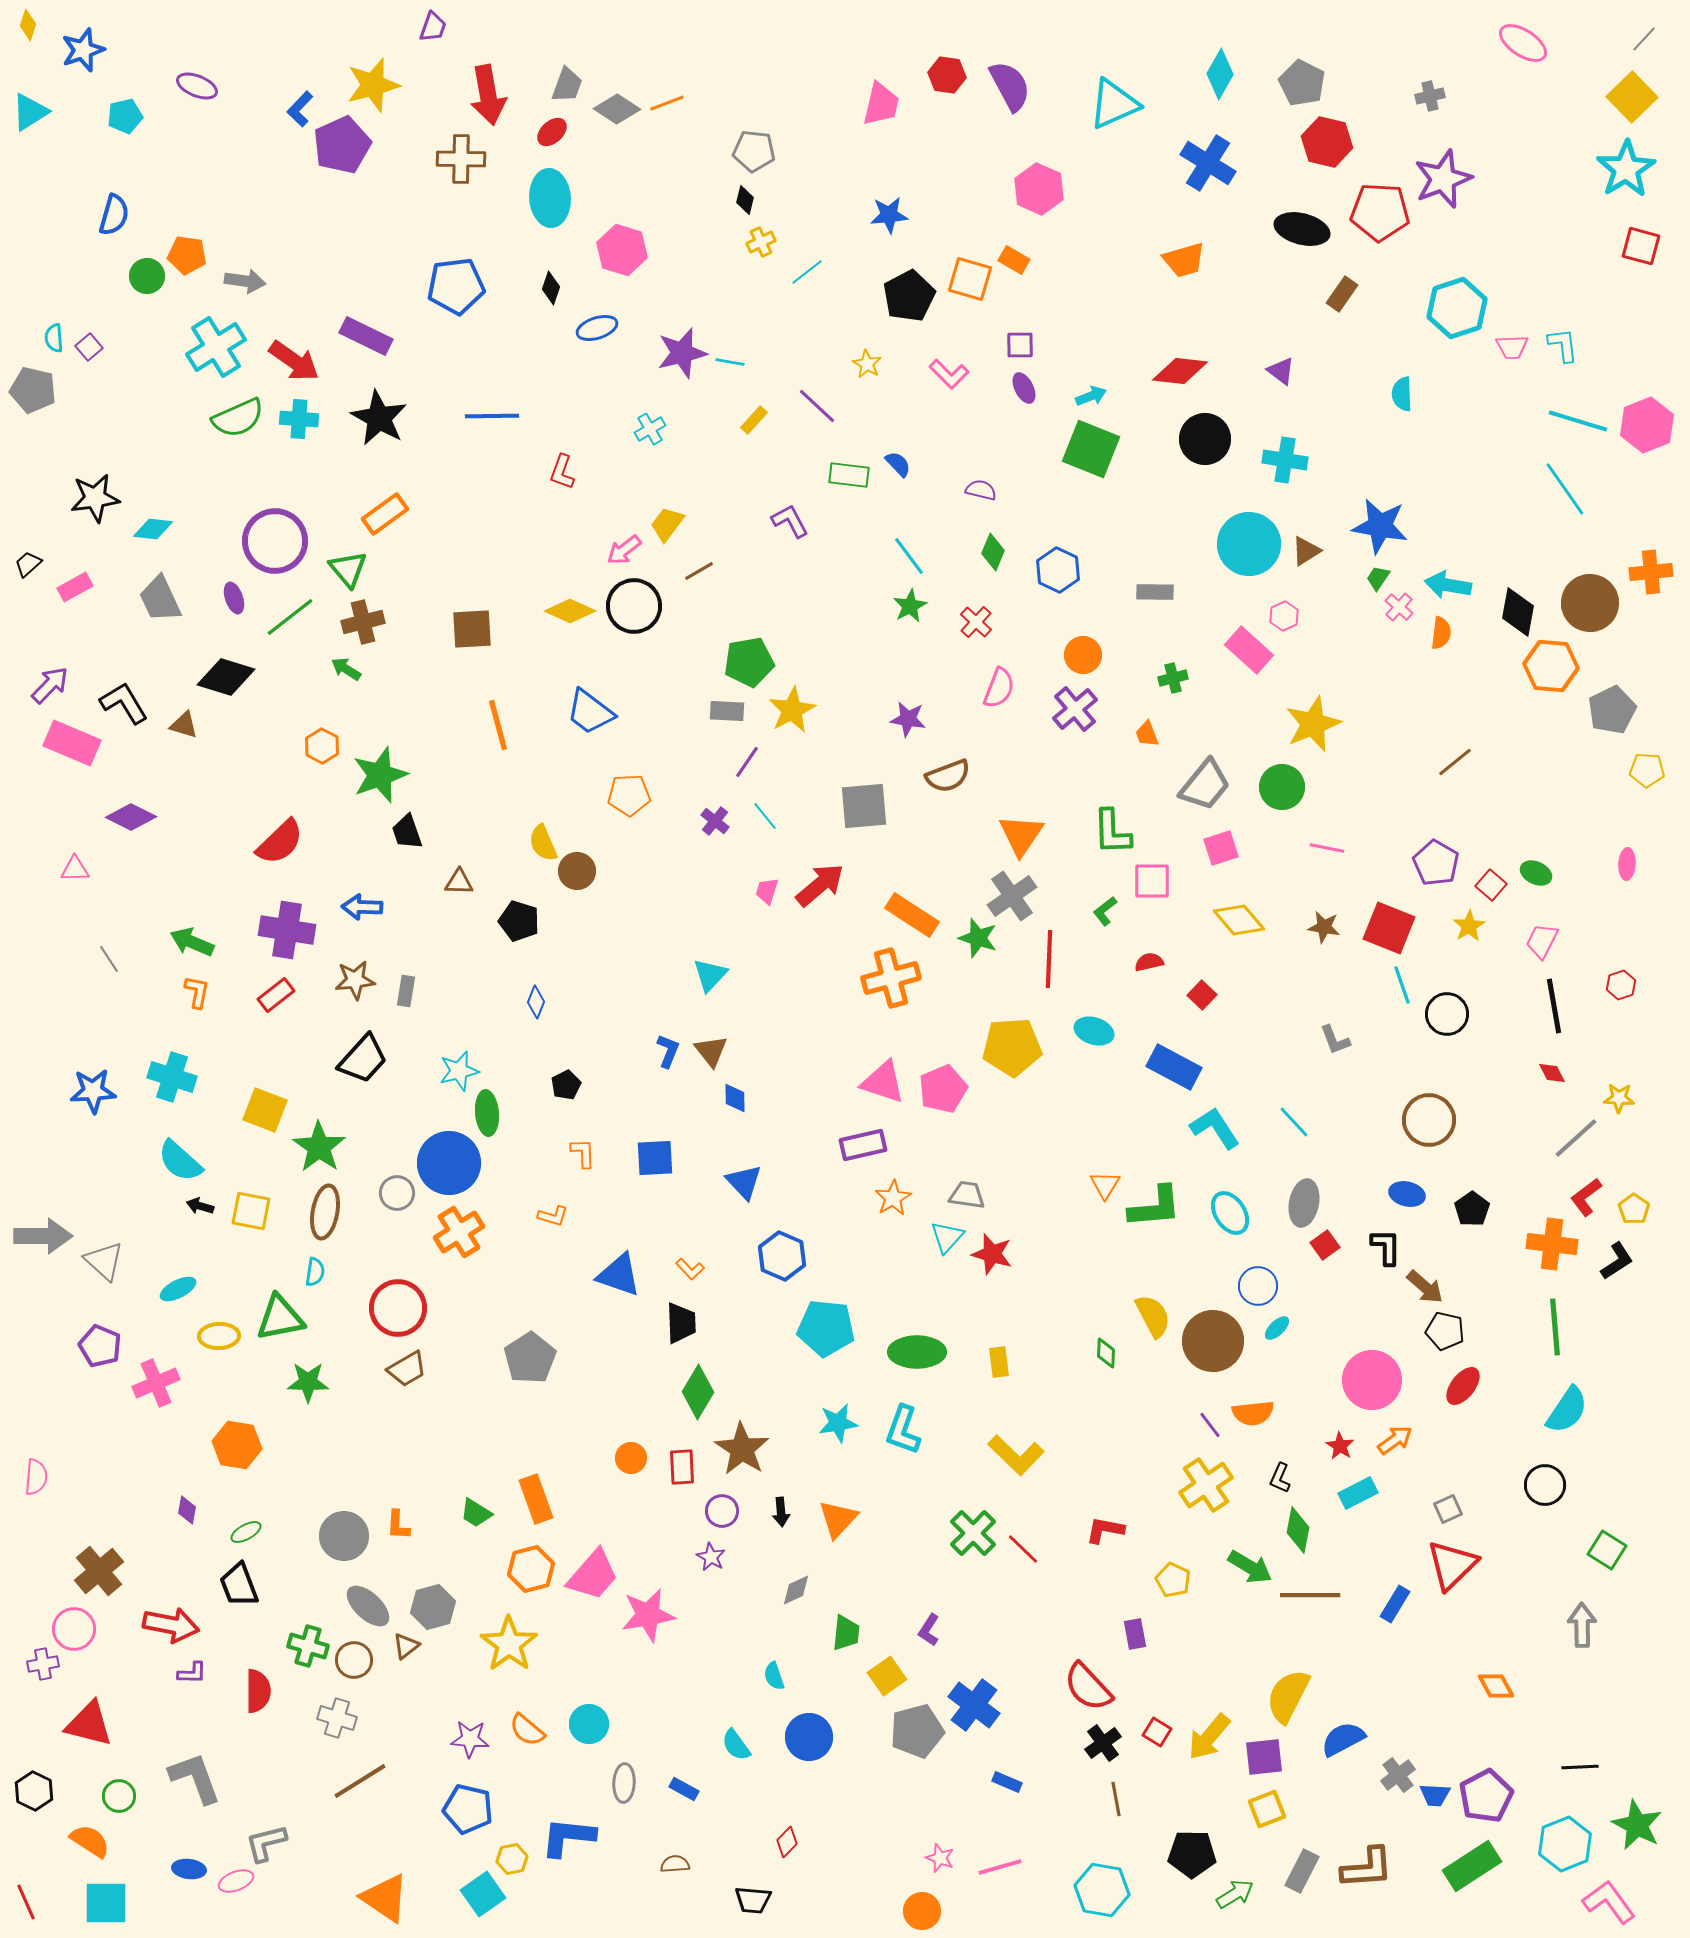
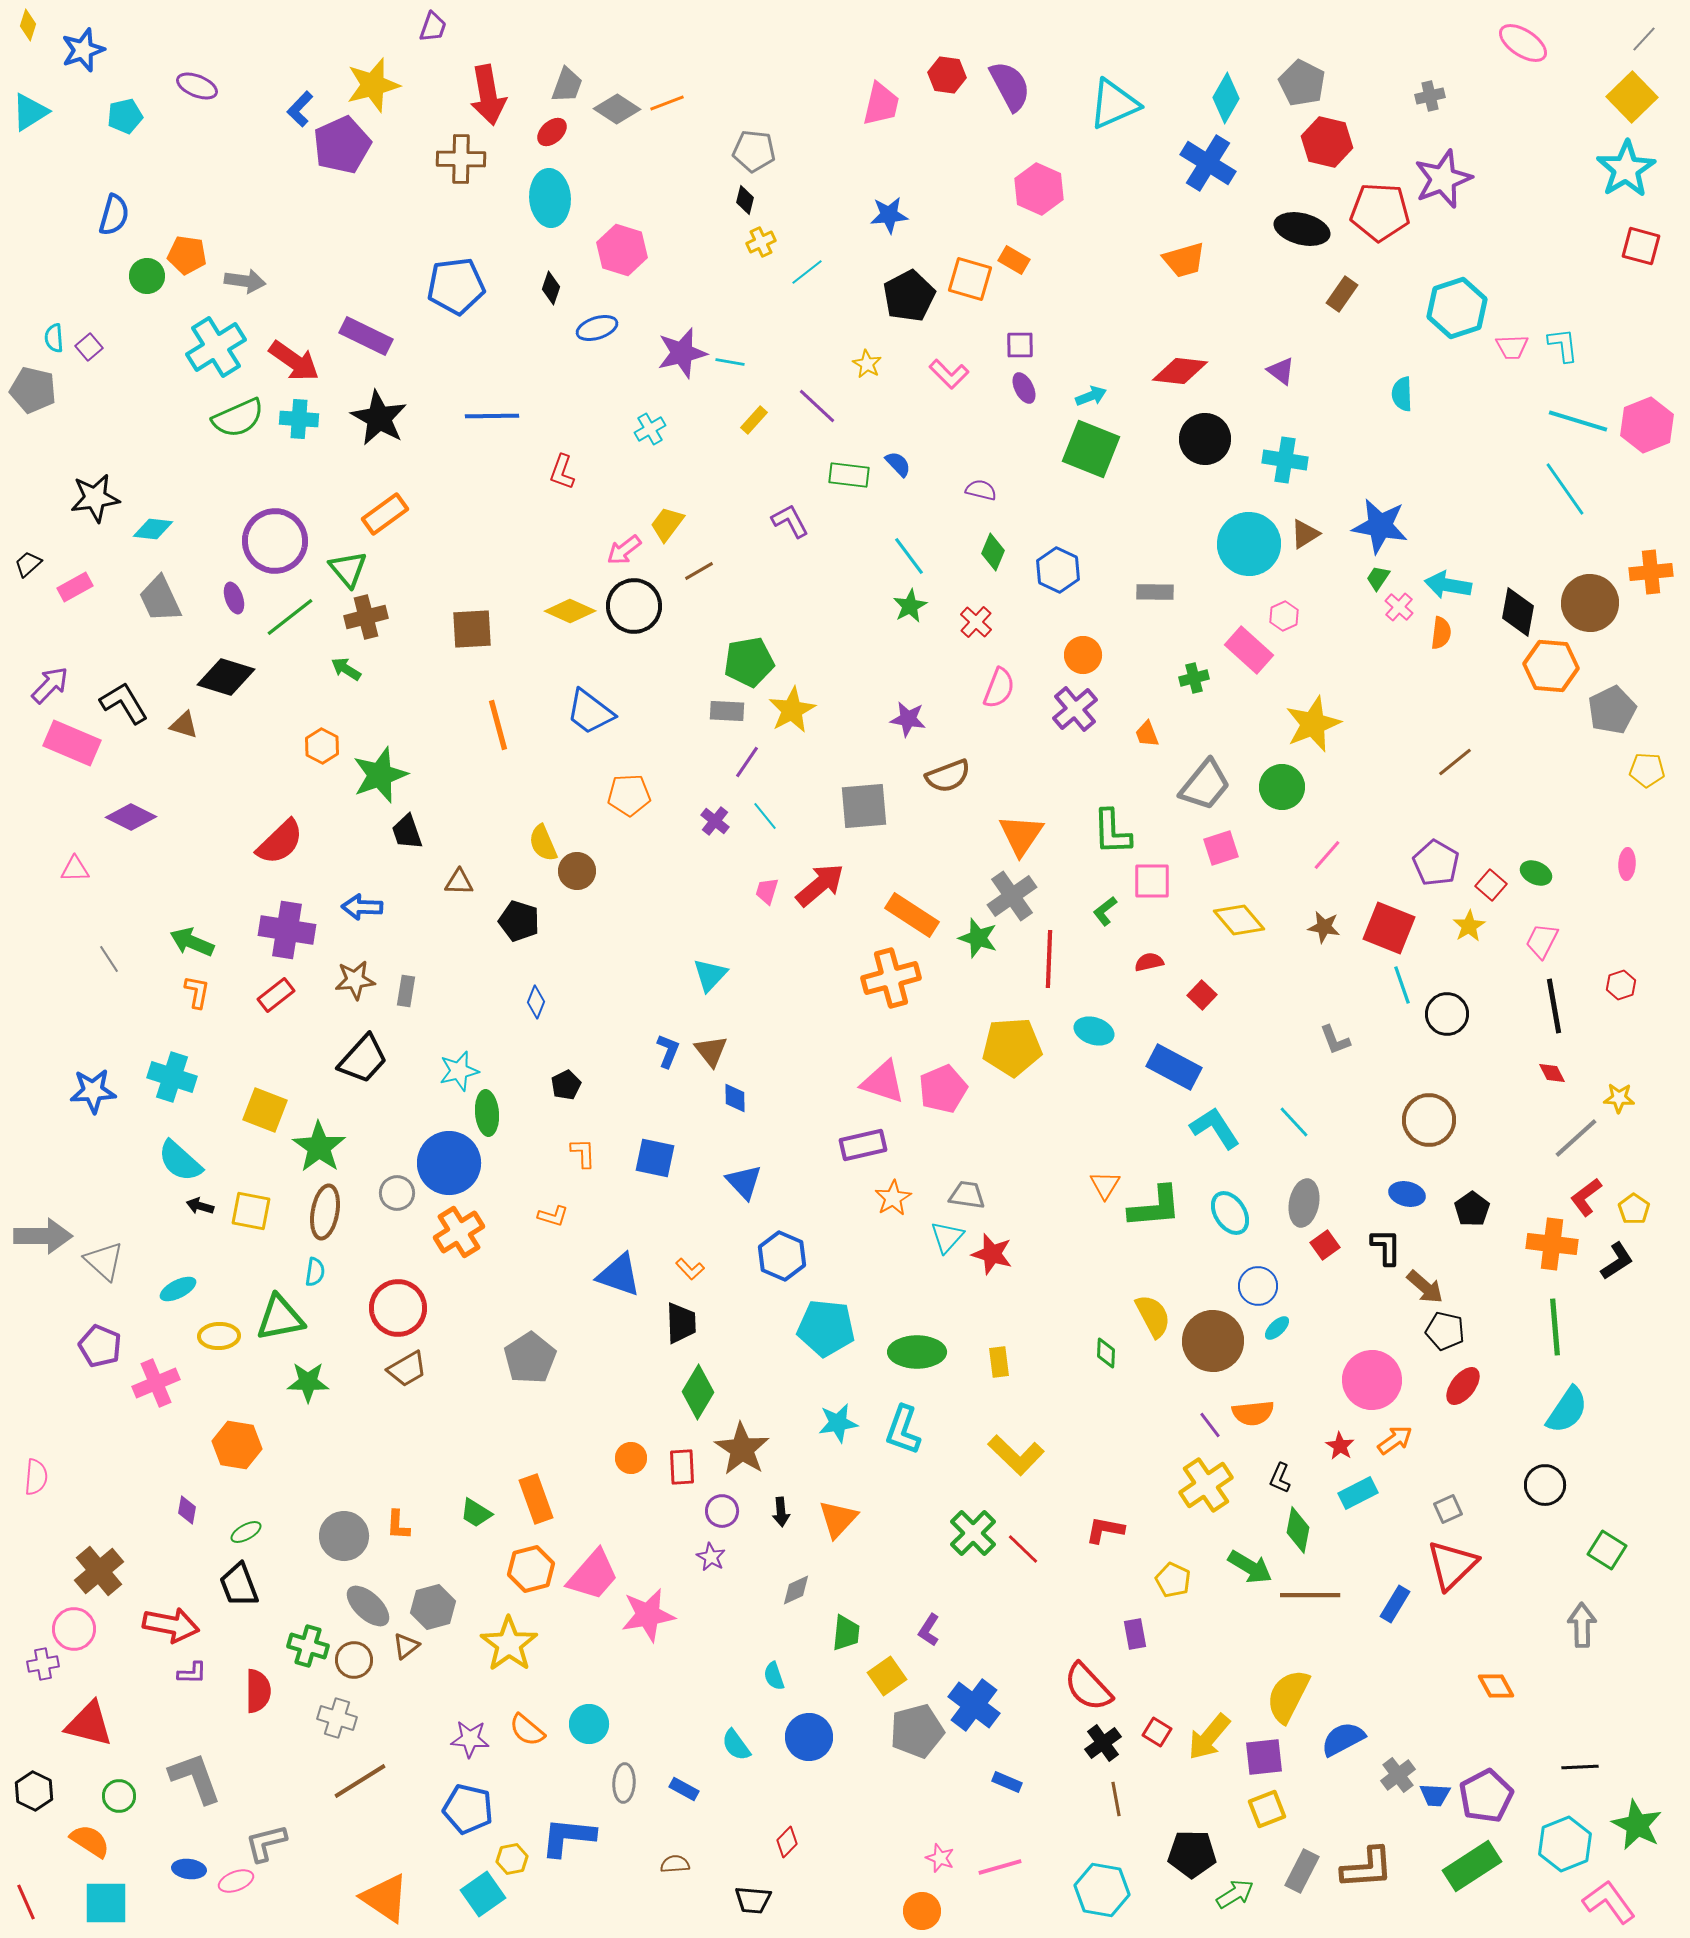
cyan diamond at (1220, 74): moved 6 px right, 24 px down
brown triangle at (1306, 551): moved 1 px left, 17 px up
brown cross at (363, 622): moved 3 px right, 5 px up
green cross at (1173, 678): moved 21 px right
pink line at (1327, 848): moved 7 px down; rotated 60 degrees counterclockwise
blue square at (655, 1158): rotated 15 degrees clockwise
